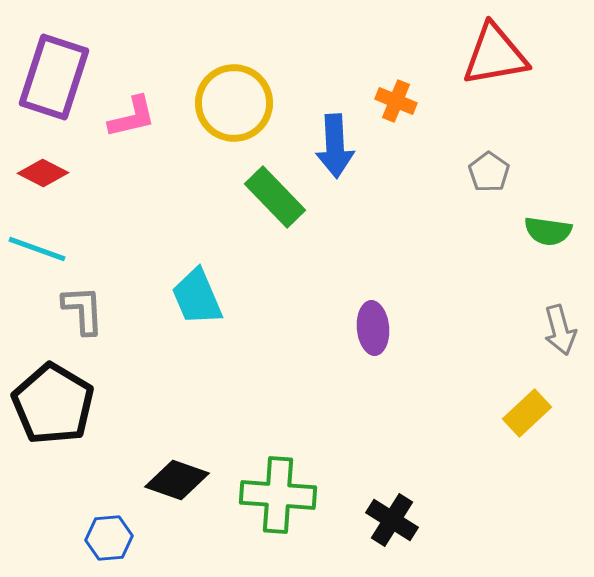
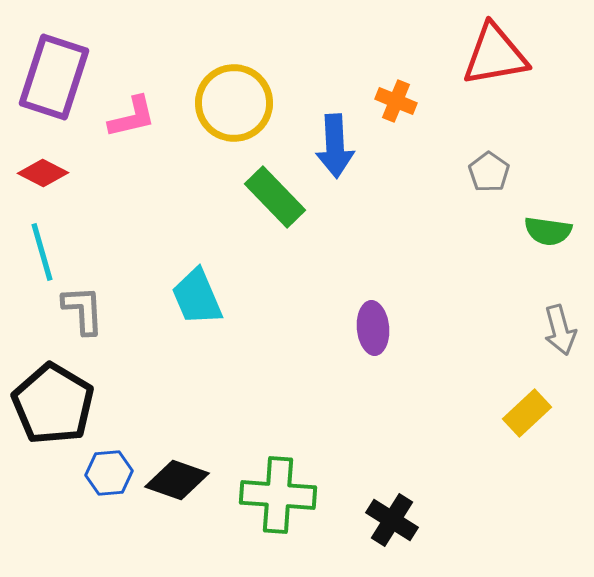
cyan line: moved 5 px right, 3 px down; rotated 54 degrees clockwise
blue hexagon: moved 65 px up
